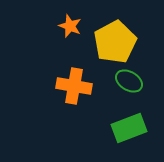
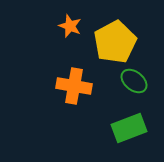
green ellipse: moved 5 px right; rotated 8 degrees clockwise
